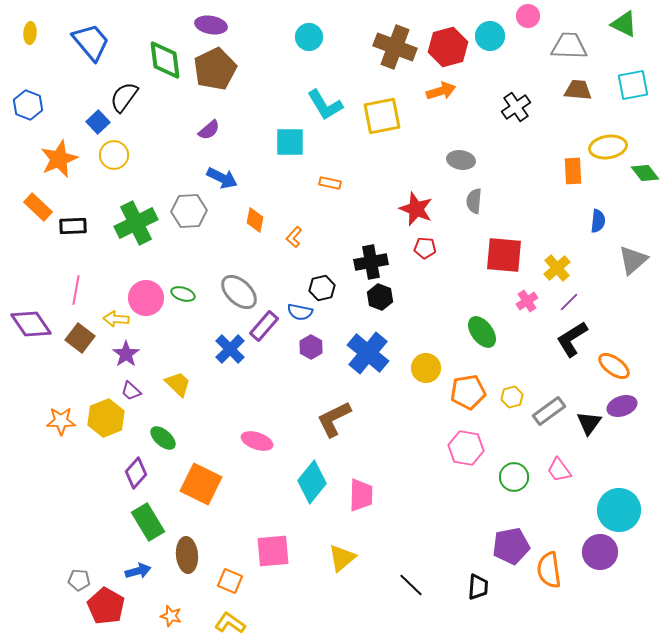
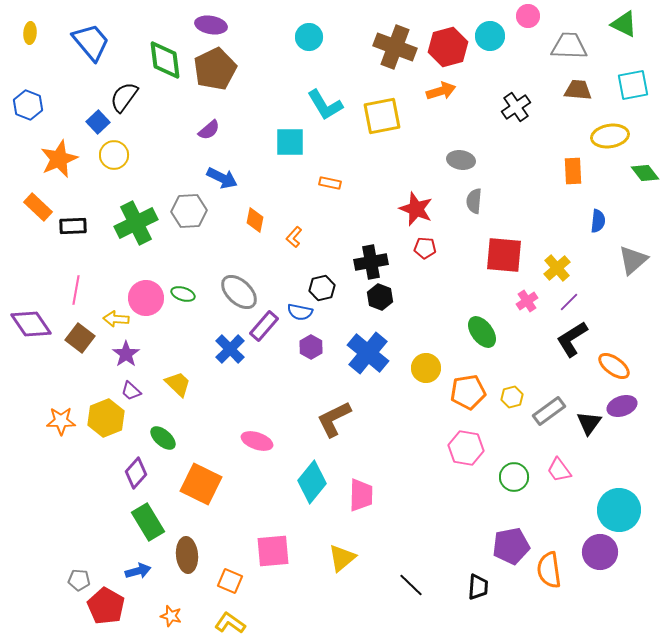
yellow ellipse at (608, 147): moved 2 px right, 11 px up
